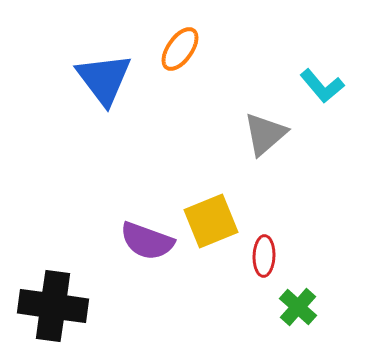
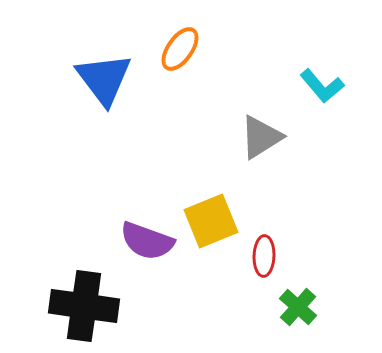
gray triangle: moved 4 px left, 3 px down; rotated 9 degrees clockwise
black cross: moved 31 px right
